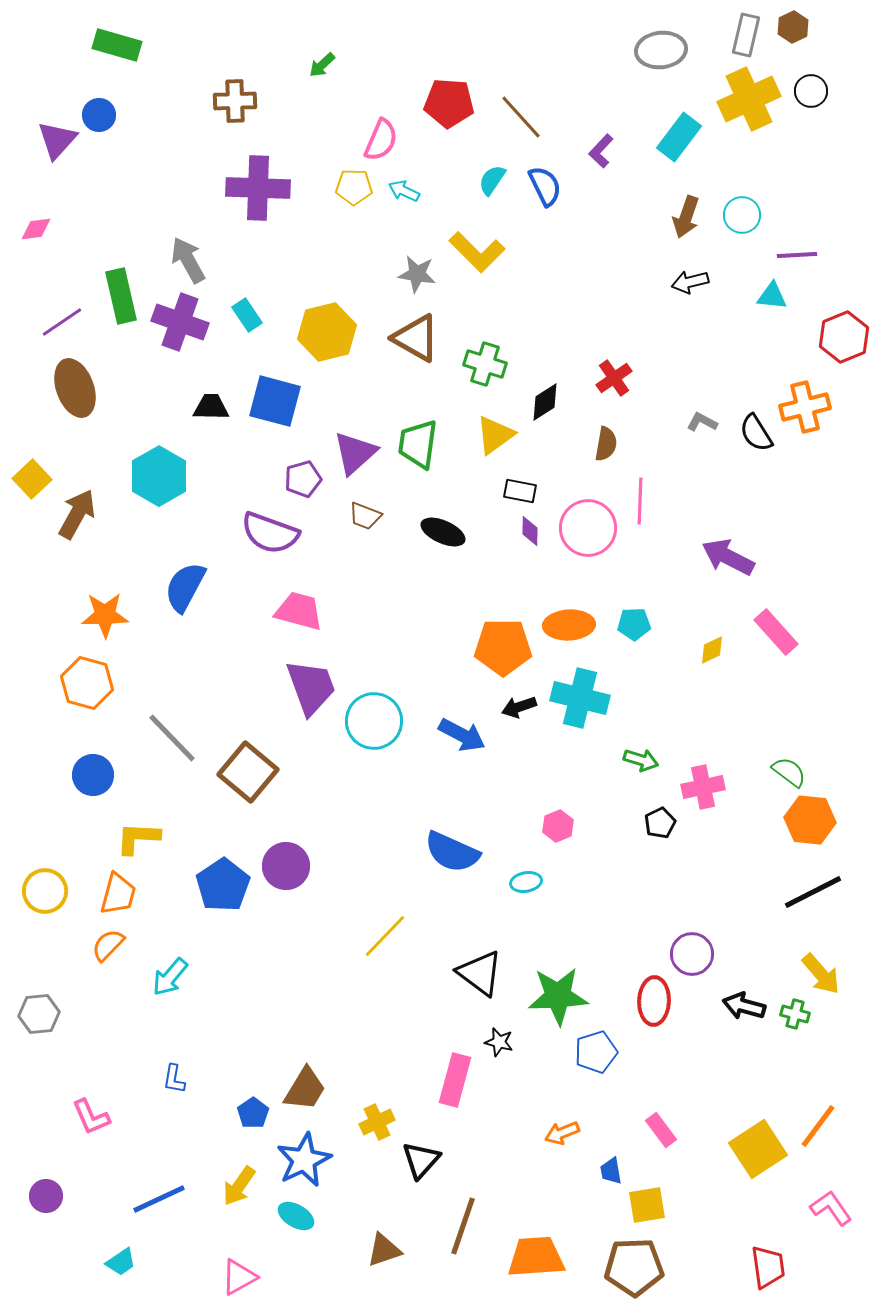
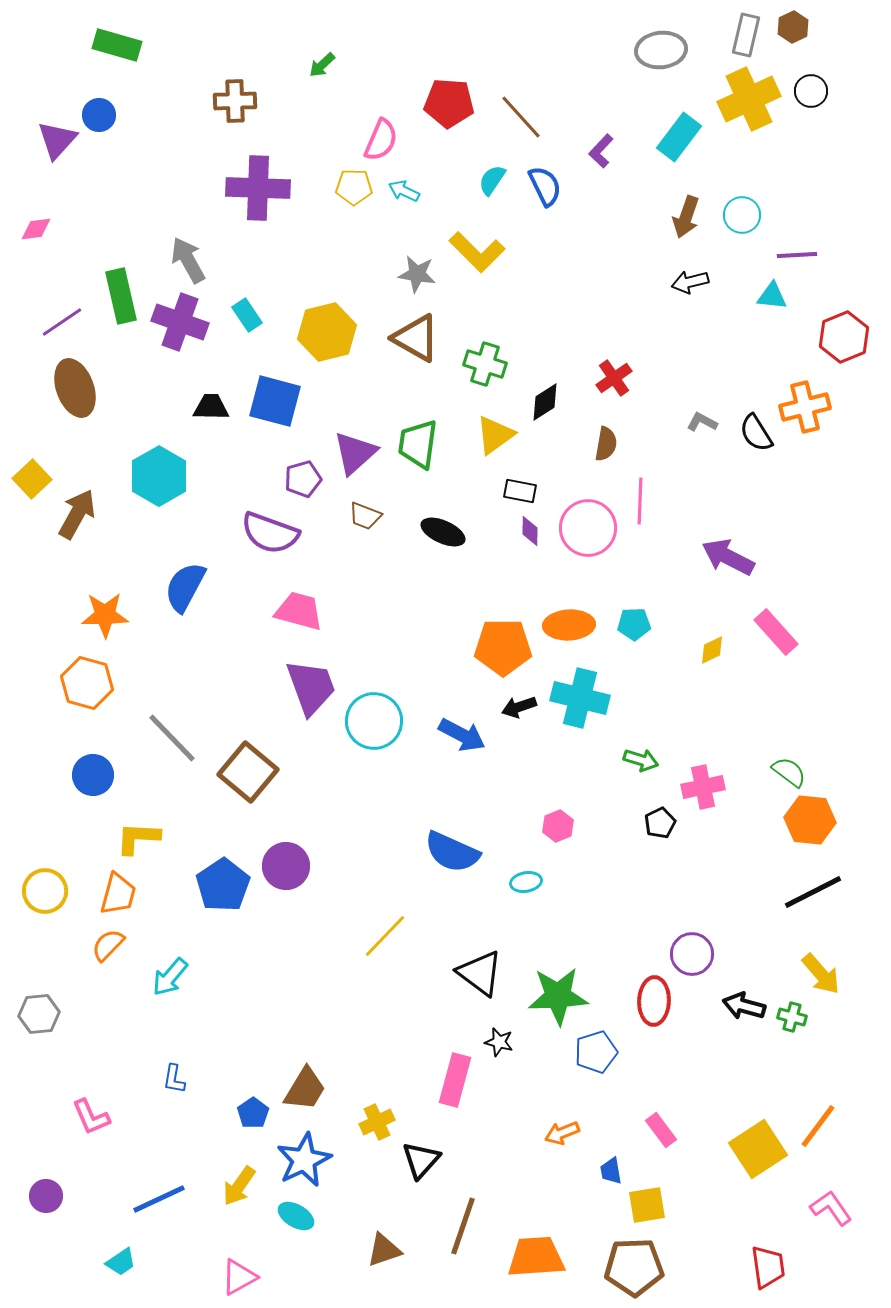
green cross at (795, 1014): moved 3 px left, 3 px down
